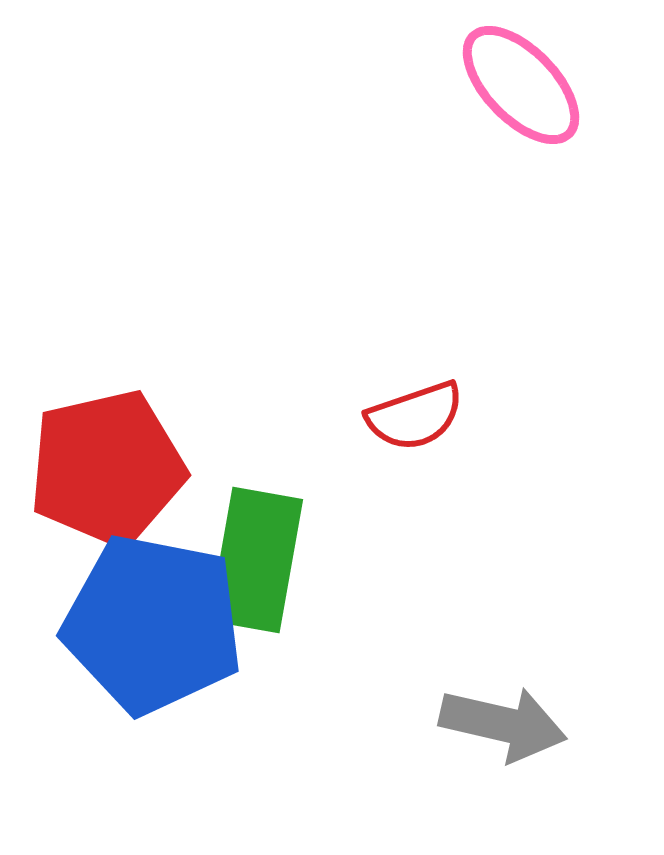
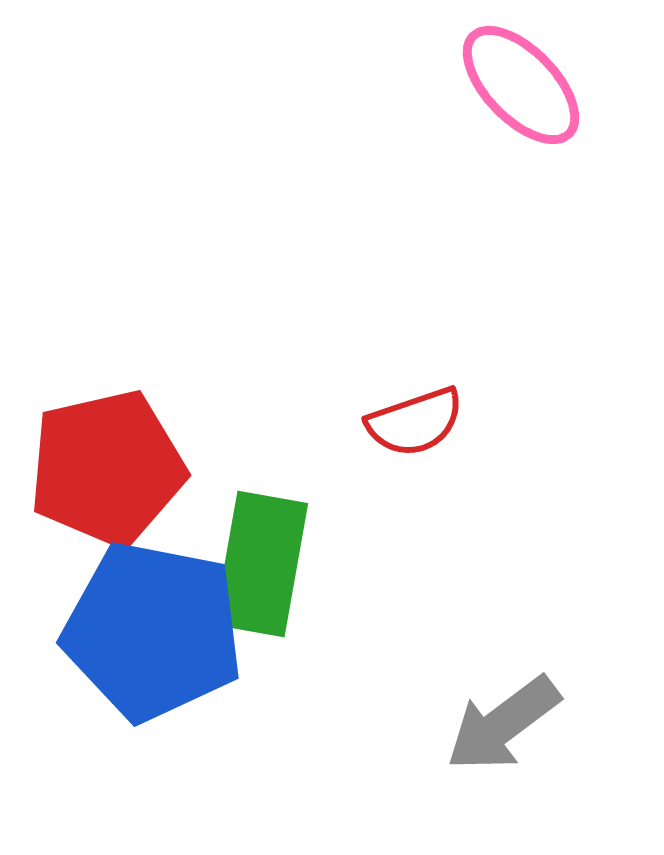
red semicircle: moved 6 px down
green rectangle: moved 5 px right, 4 px down
blue pentagon: moved 7 px down
gray arrow: rotated 130 degrees clockwise
